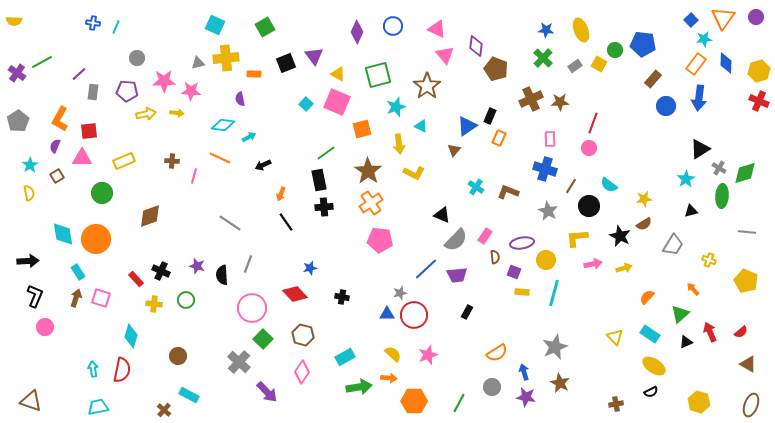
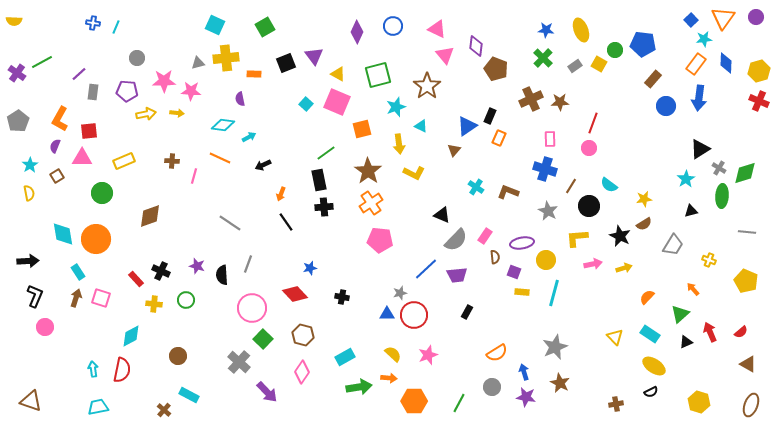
cyan diamond at (131, 336): rotated 45 degrees clockwise
